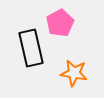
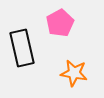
black rectangle: moved 9 px left
